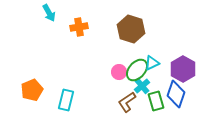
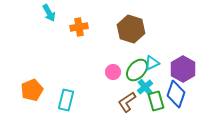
pink circle: moved 6 px left
cyan cross: moved 3 px right, 1 px down
